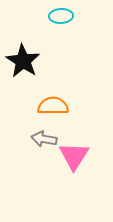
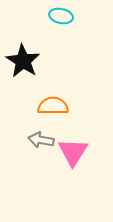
cyan ellipse: rotated 15 degrees clockwise
gray arrow: moved 3 px left, 1 px down
pink triangle: moved 1 px left, 4 px up
